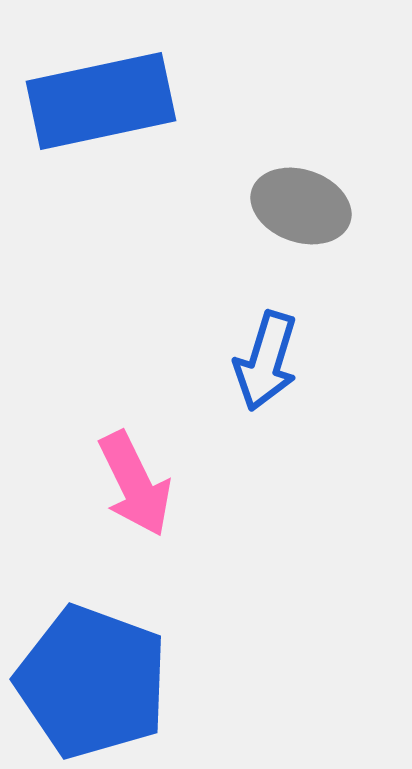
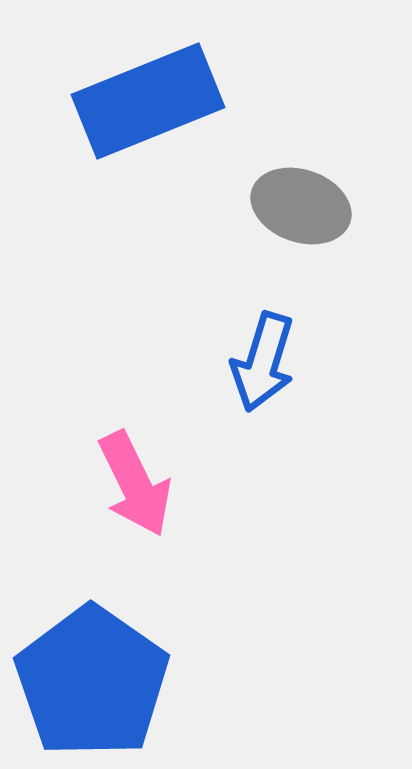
blue rectangle: moved 47 px right; rotated 10 degrees counterclockwise
blue arrow: moved 3 px left, 1 px down
blue pentagon: rotated 15 degrees clockwise
